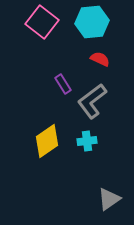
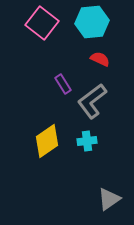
pink square: moved 1 px down
